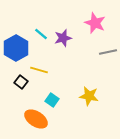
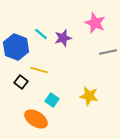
blue hexagon: moved 1 px up; rotated 10 degrees counterclockwise
